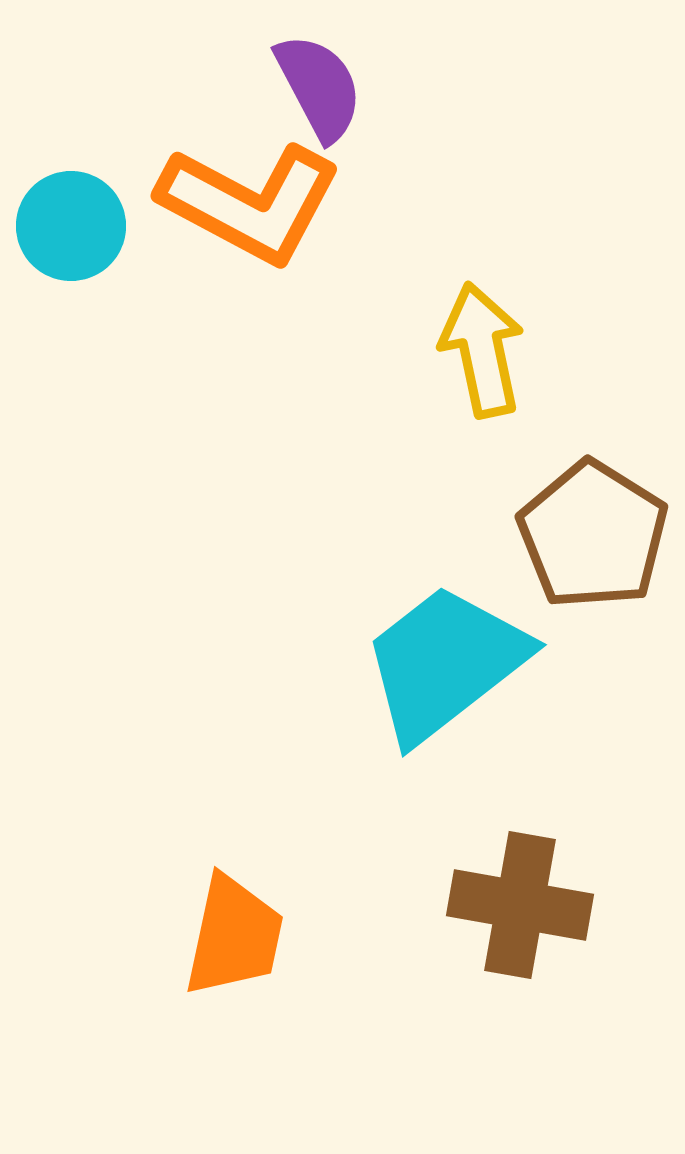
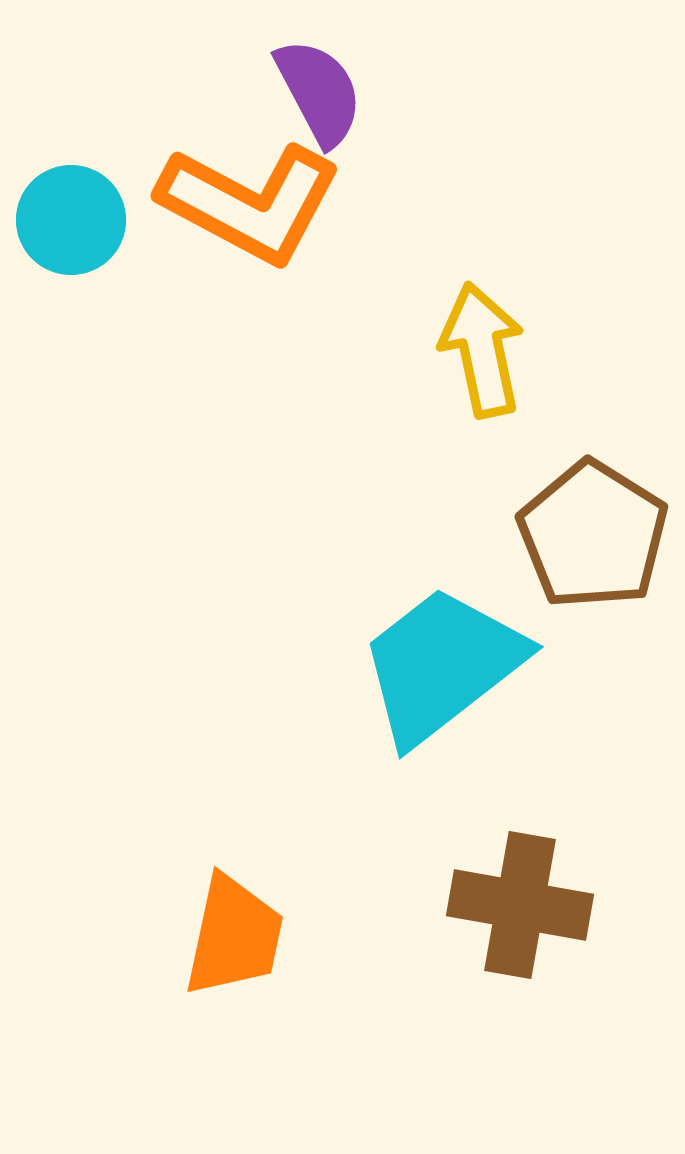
purple semicircle: moved 5 px down
cyan circle: moved 6 px up
cyan trapezoid: moved 3 px left, 2 px down
